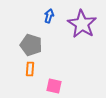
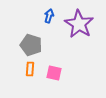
purple star: moved 3 px left
pink square: moved 13 px up
